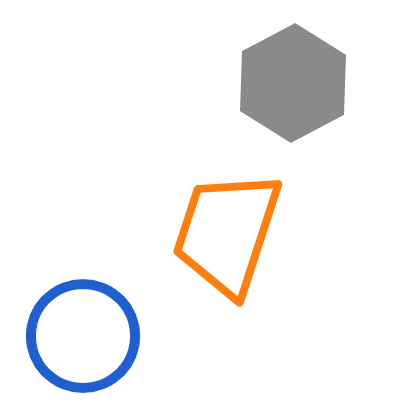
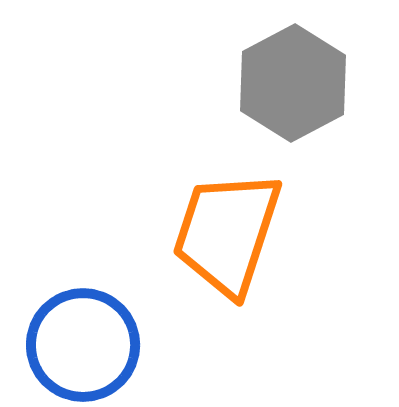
blue circle: moved 9 px down
